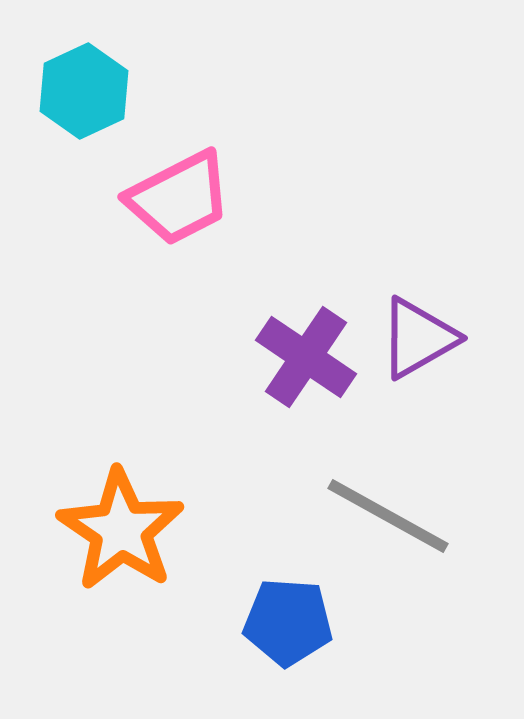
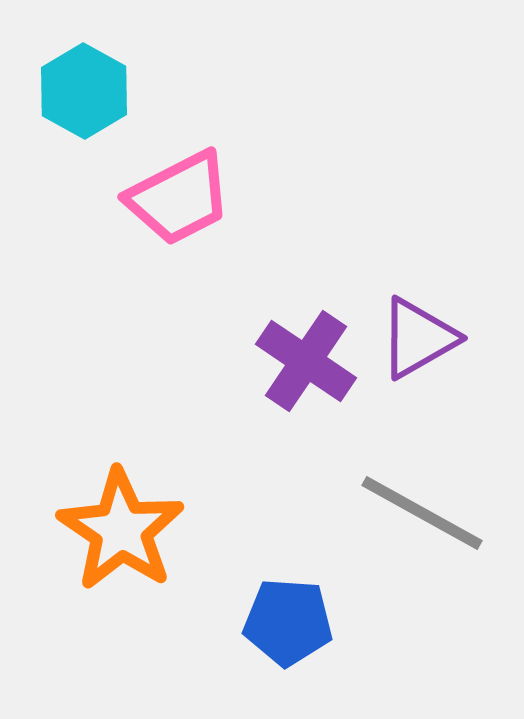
cyan hexagon: rotated 6 degrees counterclockwise
purple cross: moved 4 px down
gray line: moved 34 px right, 3 px up
